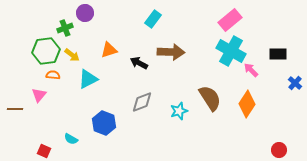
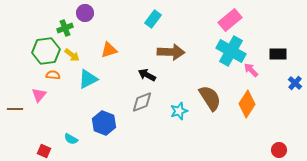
black arrow: moved 8 px right, 12 px down
